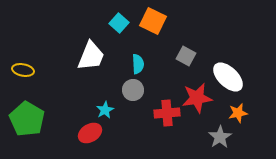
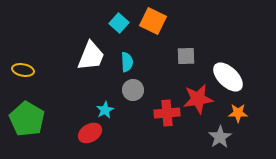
gray square: rotated 30 degrees counterclockwise
cyan semicircle: moved 11 px left, 2 px up
red star: moved 1 px right, 1 px down
orange star: rotated 12 degrees clockwise
